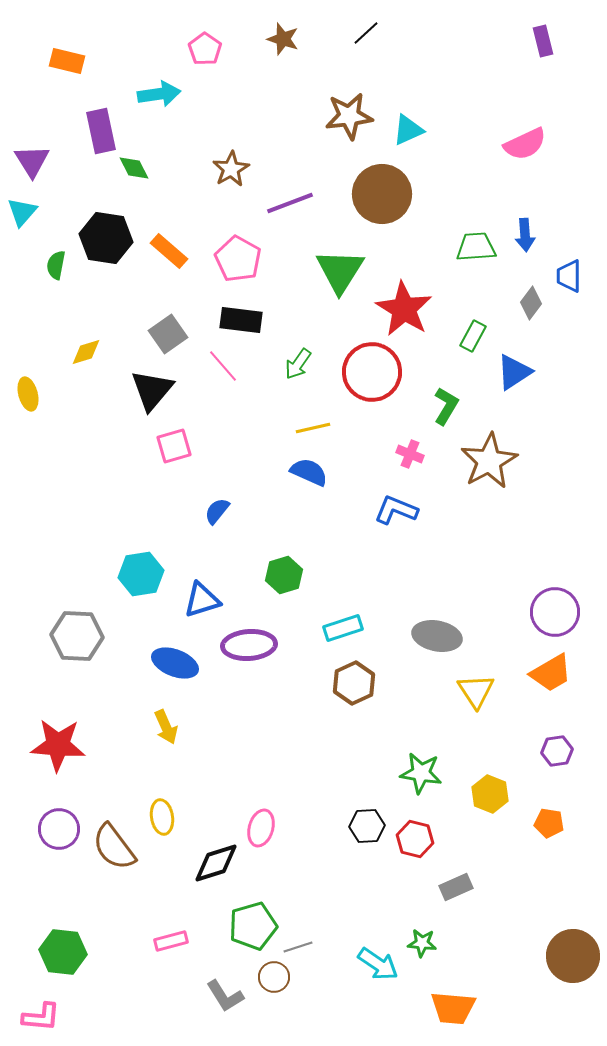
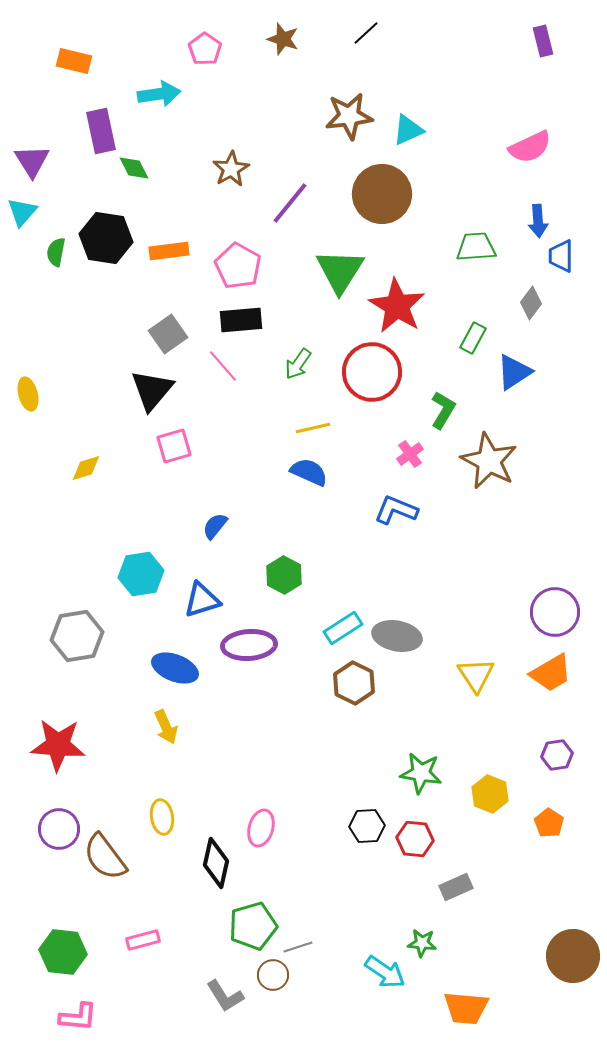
orange rectangle at (67, 61): moved 7 px right
pink semicircle at (525, 144): moved 5 px right, 3 px down
purple line at (290, 203): rotated 30 degrees counterclockwise
blue arrow at (525, 235): moved 13 px right, 14 px up
orange rectangle at (169, 251): rotated 48 degrees counterclockwise
pink pentagon at (238, 259): moved 7 px down
green semicircle at (56, 265): moved 13 px up
blue trapezoid at (569, 276): moved 8 px left, 20 px up
red star at (404, 309): moved 7 px left, 3 px up
black rectangle at (241, 320): rotated 12 degrees counterclockwise
green rectangle at (473, 336): moved 2 px down
yellow diamond at (86, 352): moved 116 px down
green L-shape at (446, 406): moved 3 px left, 4 px down
pink cross at (410, 454): rotated 32 degrees clockwise
brown star at (489, 461): rotated 16 degrees counterclockwise
blue semicircle at (217, 511): moved 2 px left, 15 px down
green hexagon at (284, 575): rotated 15 degrees counterclockwise
cyan rectangle at (343, 628): rotated 15 degrees counterclockwise
gray hexagon at (77, 636): rotated 12 degrees counterclockwise
gray ellipse at (437, 636): moved 40 px left
blue ellipse at (175, 663): moved 5 px down
brown hexagon at (354, 683): rotated 9 degrees counterclockwise
yellow triangle at (476, 691): moved 16 px up
purple hexagon at (557, 751): moved 4 px down
orange pentagon at (549, 823): rotated 24 degrees clockwise
red hexagon at (415, 839): rotated 9 degrees counterclockwise
brown semicircle at (114, 847): moved 9 px left, 10 px down
black diamond at (216, 863): rotated 60 degrees counterclockwise
pink rectangle at (171, 941): moved 28 px left, 1 px up
cyan arrow at (378, 964): moved 7 px right, 8 px down
brown circle at (274, 977): moved 1 px left, 2 px up
orange trapezoid at (453, 1008): moved 13 px right
pink L-shape at (41, 1017): moved 37 px right
